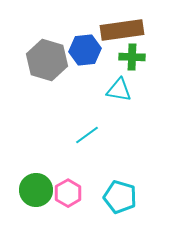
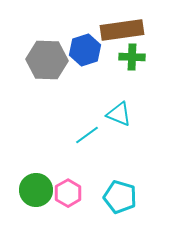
blue hexagon: rotated 12 degrees counterclockwise
gray hexagon: rotated 15 degrees counterclockwise
cyan triangle: moved 24 px down; rotated 12 degrees clockwise
